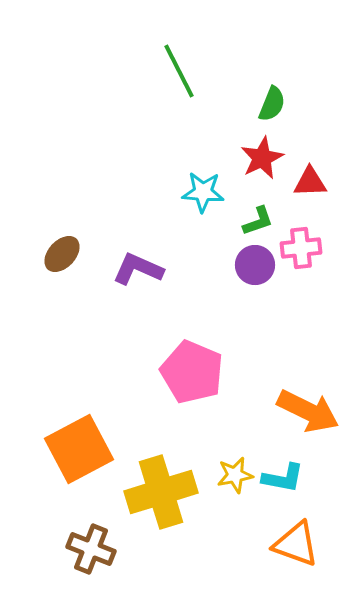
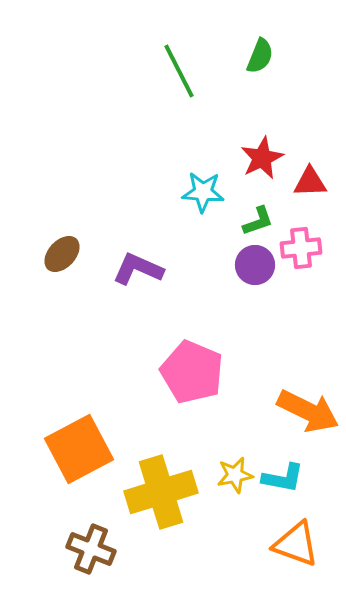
green semicircle: moved 12 px left, 48 px up
